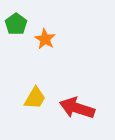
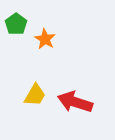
yellow trapezoid: moved 3 px up
red arrow: moved 2 px left, 6 px up
